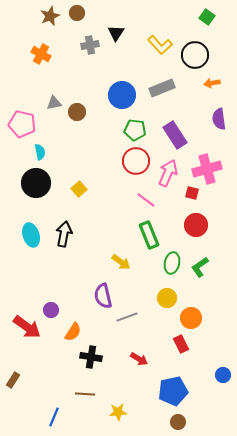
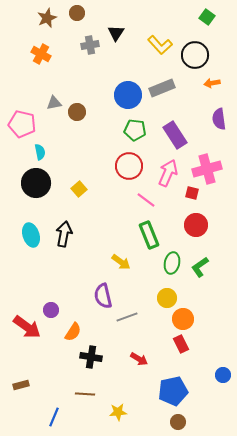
brown star at (50, 16): moved 3 px left, 2 px down
blue circle at (122, 95): moved 6 px right
red circle at (136, 161): moved 7 px left, 5 px down
orange circle at (191, 318): moved 8 px left, 1 px down
brown rectangle at (13, 380): moved 8 px right, 5 px down; rotated 42 degrees clockwise
